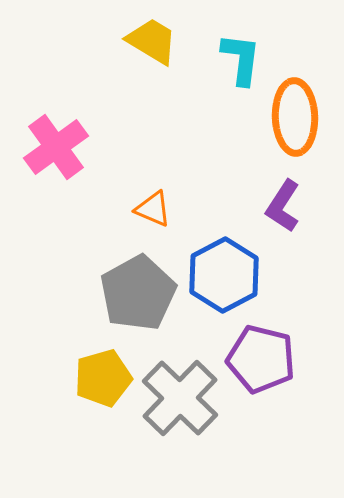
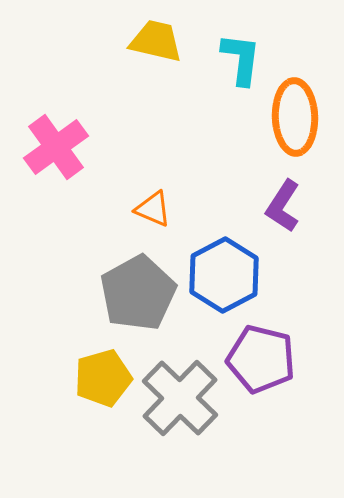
yellow trapezoid: moved 4 px right; rotated 18 degrees counterclockwise
